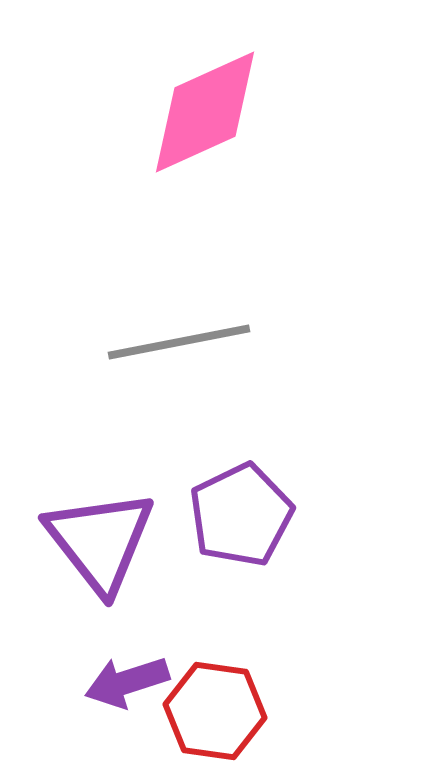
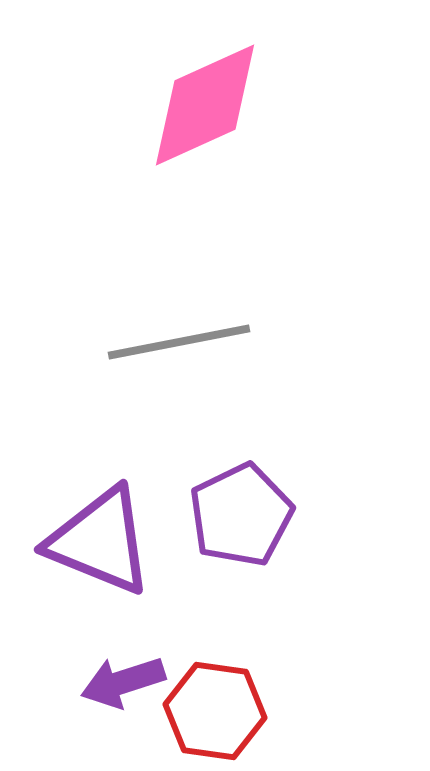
pink diamond: moved 7 px up
purple triangle: rotated 30 degrees counterclockwise
purple arrow: moved 4 px left
